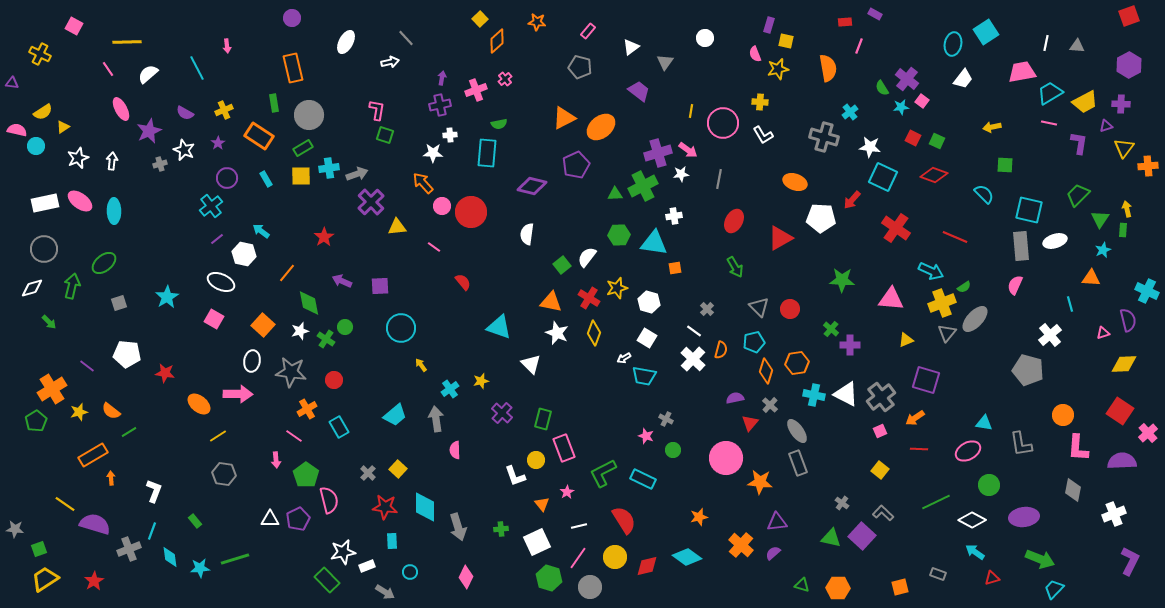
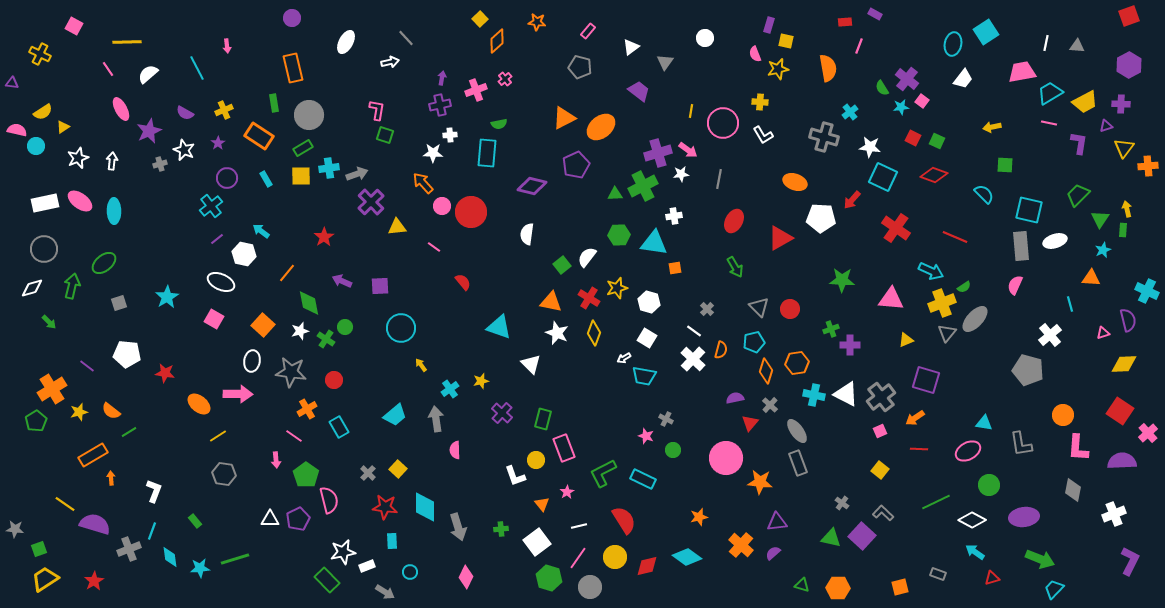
green cross at (831, 329): rotated 28 degrees clockwise
white square at (537, 542): rotated 12 degrees counterclockwise
